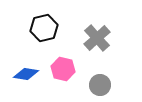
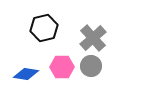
gray cross: moved 4 px left
pink hexagon: moved 1 px left, 2 px up; rotated 15 degrees counterclockwise
gray circle: moved 9 px left, 19 px up
